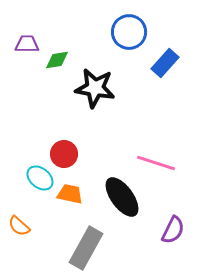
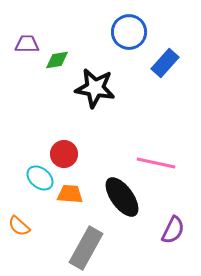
pink line: rotated 6 degrees counterclockwise
orange trapezoid: rotated 8 degrees counterclockwise
